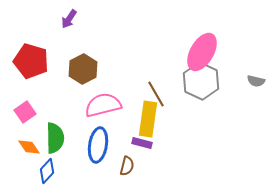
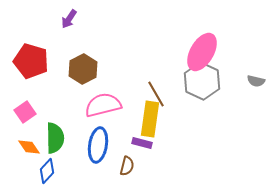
gray hexagon: moved 1 px right
yellow rectangle: moved 2 px right
